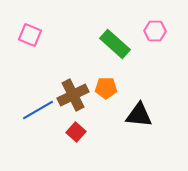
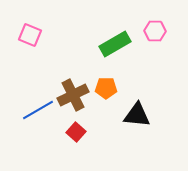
green rectangle: rotated 72 degrees counterclockwise
black triangle: moved 2 px left
